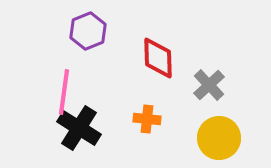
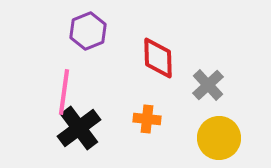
gray cross: moved 1 px left
black cross: rotated 21 degrees clockwise
